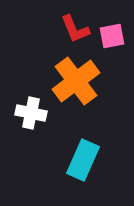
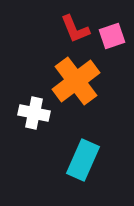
pink square: rotated 8 degrees counterclockwise
white cross: moved 3 px right
